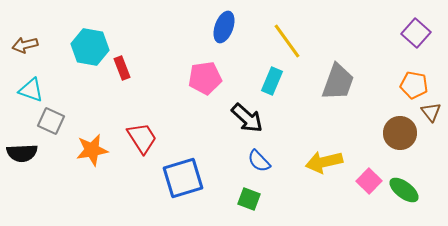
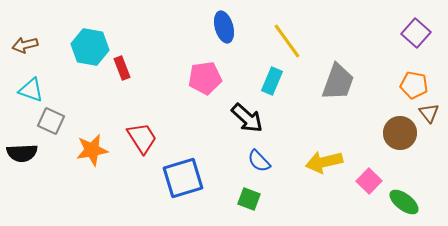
blue ellipse: rotated 36 degrees counterclockwise
brown triangle: moved 2 px left, 1 px down
green ellipse: moved 12 px down
